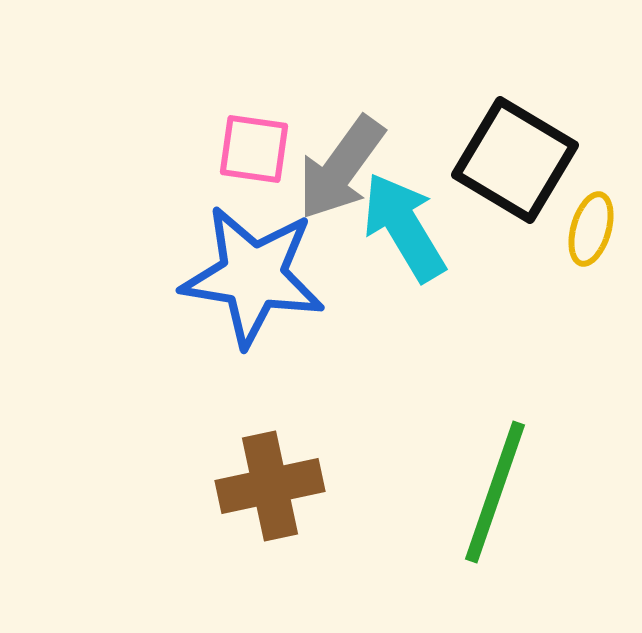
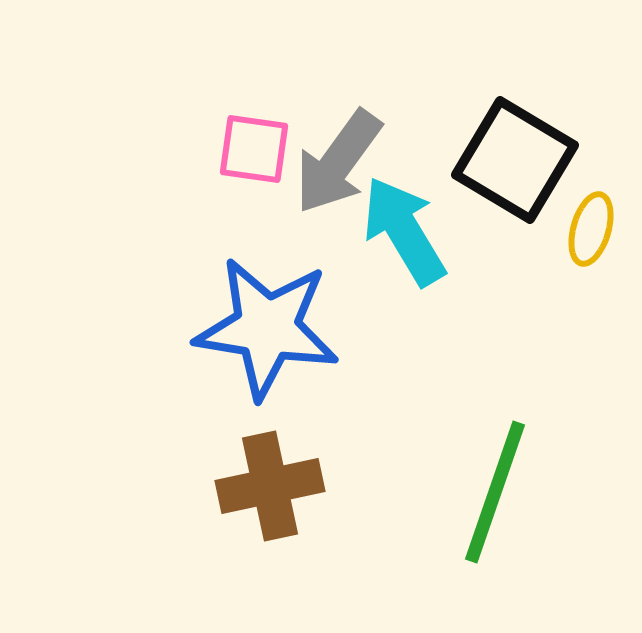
gray arrow: moved 3 px left, 6 px up
cyan arrow: moved 4 px down
blue star: moved 14 px right, 52 px down
